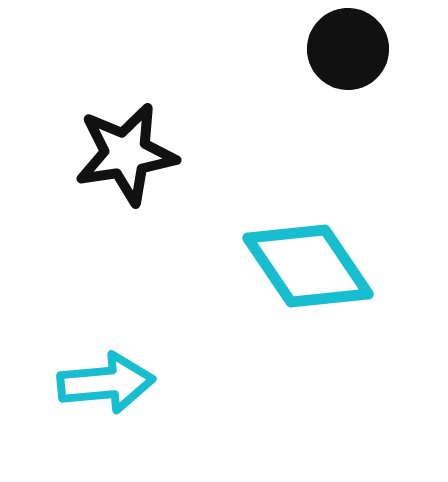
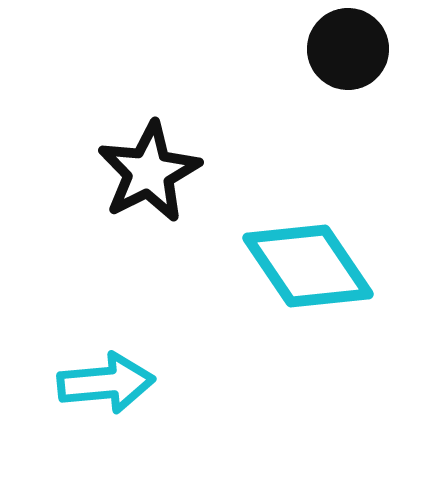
black star: moved 23 px right, 18 px down; rotated 18 degrees counterclockwise
